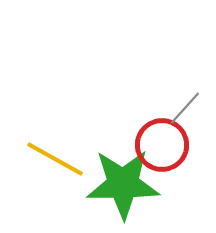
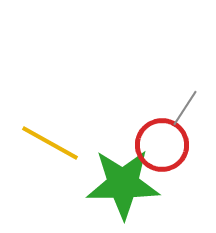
gray line: rotated 9 degrees counterclockwise
yellow line: moved 5 px left, 16 px up
